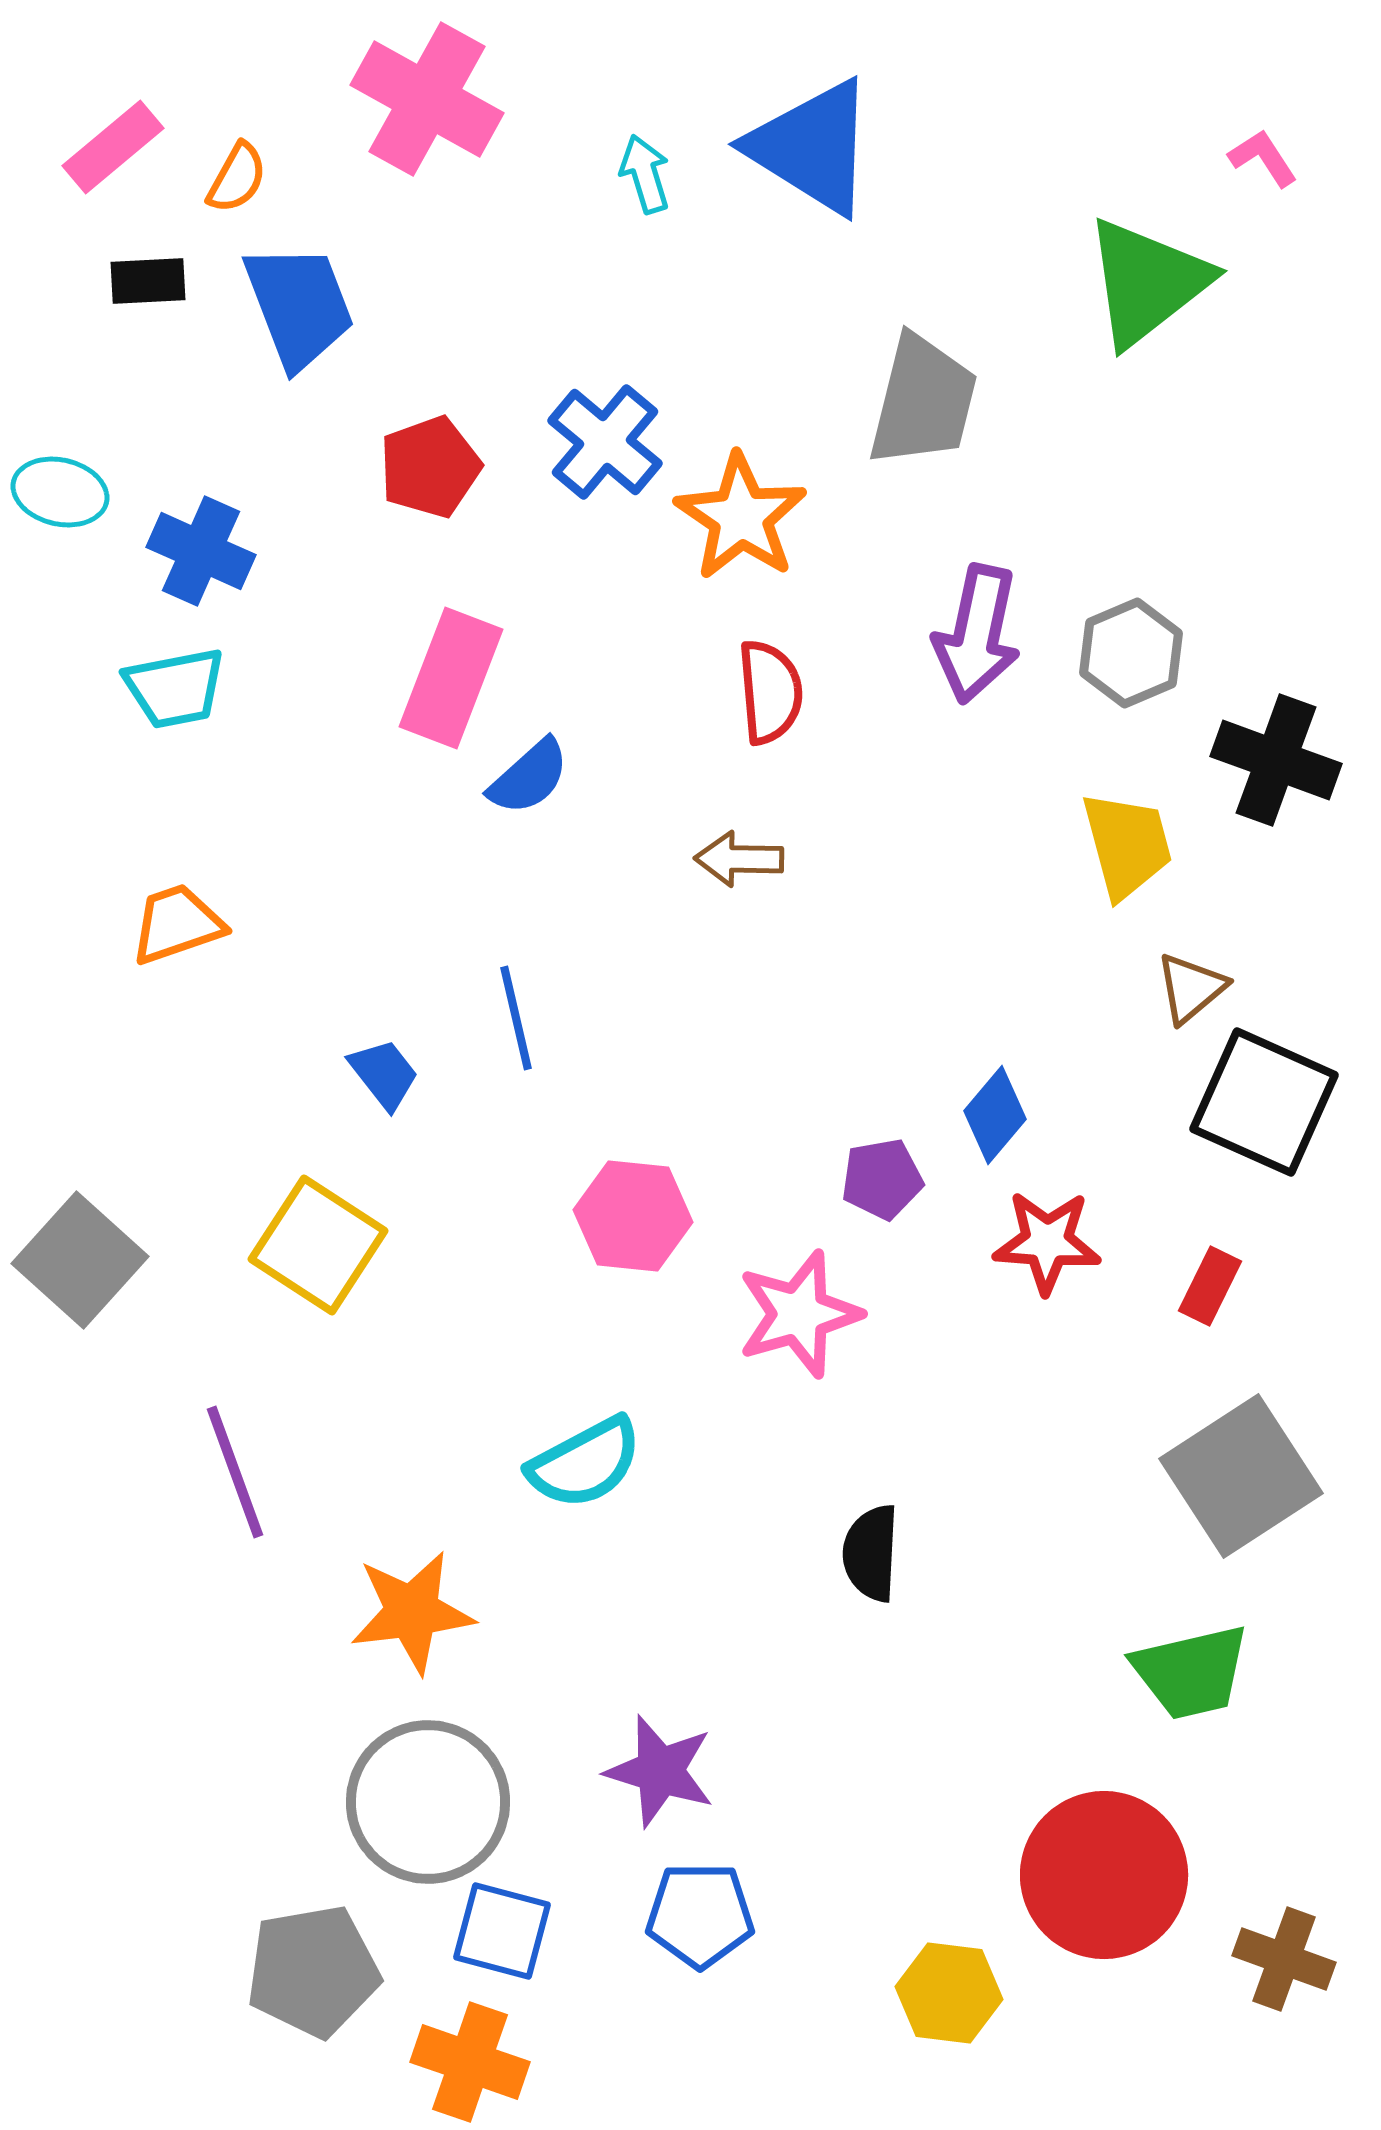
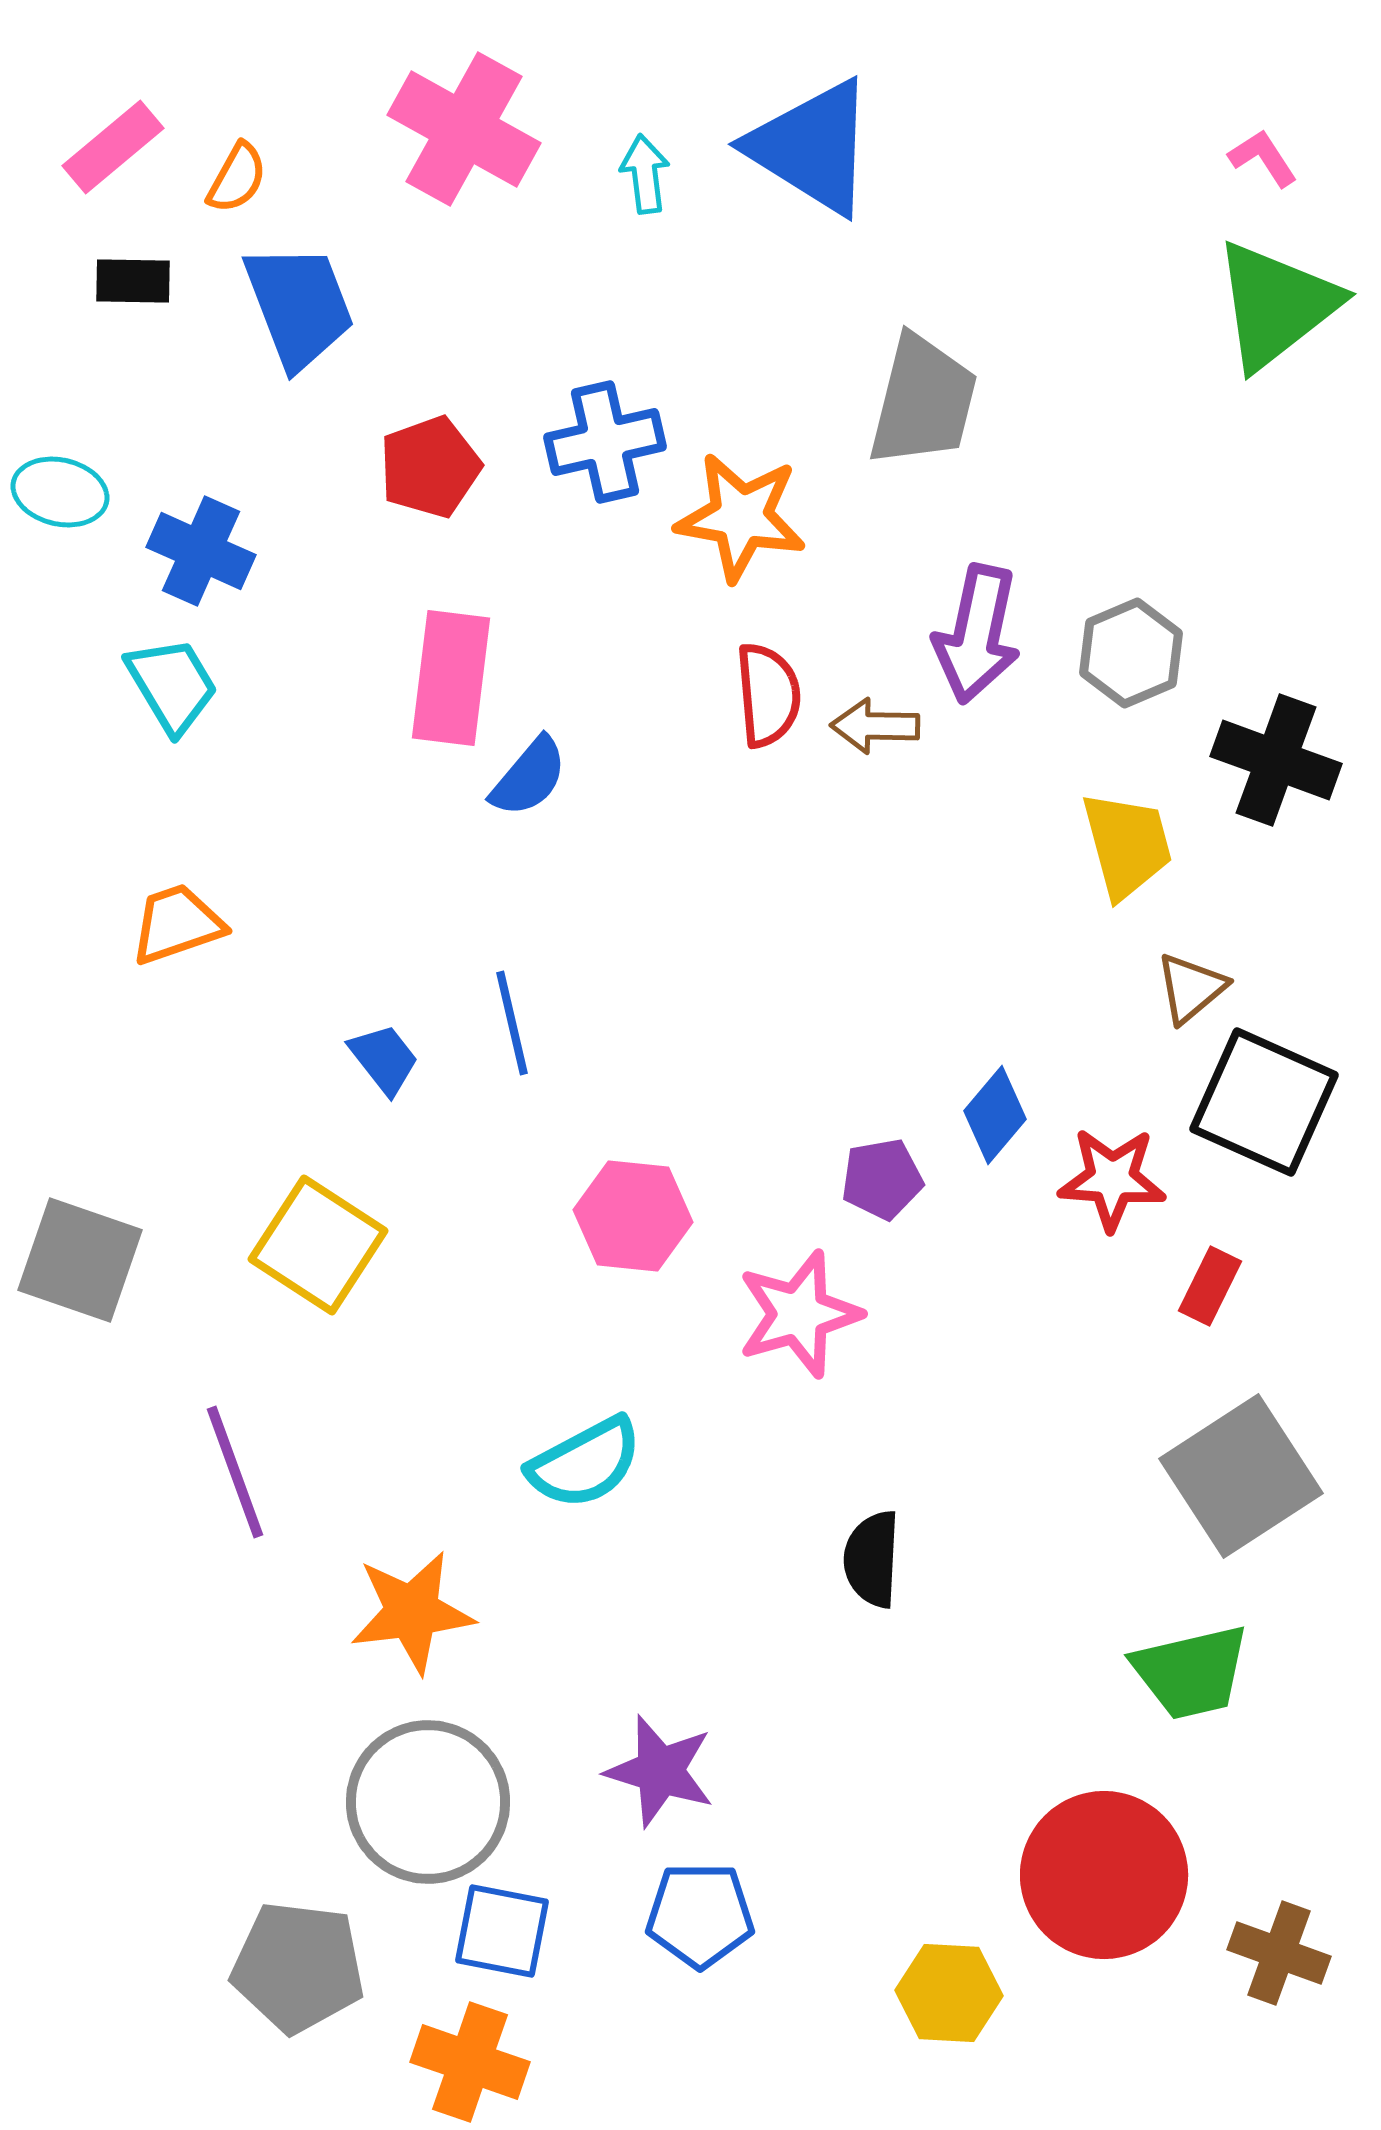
pink cross at (427, 99): moved 37 px right, 30 px down
cyan arrow at (645, 174): rotated 10 degrees clockwise
black rectangle at (148, 281): moved 15 px left; rotated 4 degrees clockwise
green triangle at (1147, 282): moved 129 px right, 23 px down
blue cross at (605, 442): rotated 37 degrees clockwise
orange star at (741, 517): rotated 24 degrees counterclockwise
pink rectangle at (451, 678): rotated 14 degrees counterclockwise
cyan trapezoid at (175, 688): moved 3 px left, 3 px up; rotated 110 degrees counterclockwise
red semicircle at (770, 692): moved 2 px left, 3 px down
blue semicircle at (529, 777): rotated 8 degrees counterclockwise
brown arrow at (739, 859): moved 136 px right, 133 px up
blue line at (516, 1018): moved 4 px left, 5 px down
blue trapezoid at (384, 1074): moved 15 px up
red star at (1047, 1242): moved 65 px right, 63 px up
gray square at (80, 1260): rotated 23 degrees counterclockwise
black semicircle at (871, 1553): moved 1 px right, 6 px down
blue square at (502, 1931): rotated 4 degrees counterclockwise
brown cross at (1284, 1959): moved 5 px left, 6 px up
gray pentagon at (313, 1971): moved 15 px left, 4 px up; rotated 17 degrees clockwise
yellow hexagon at (949, 1993): rotated 4 degrees counterclockwise
